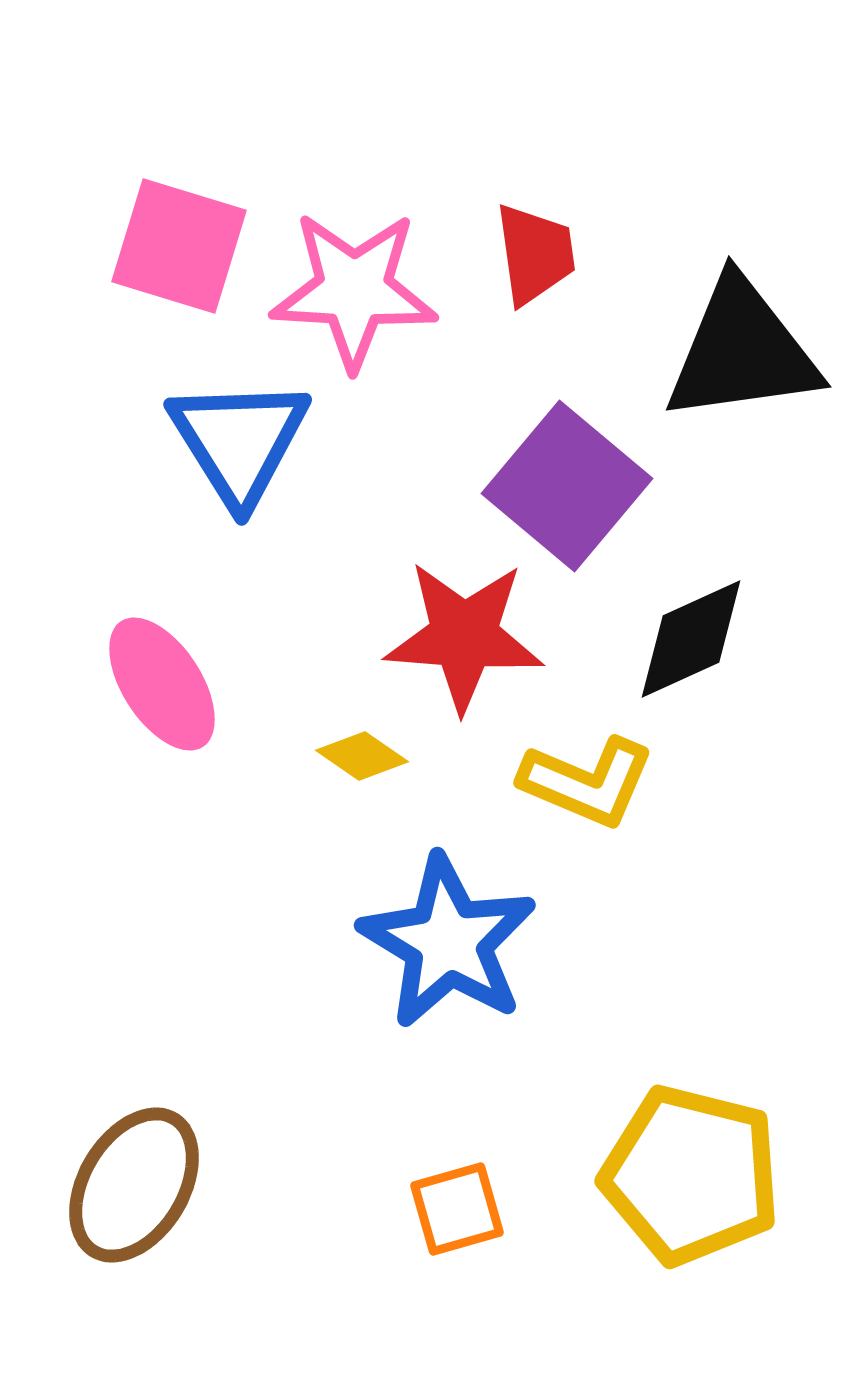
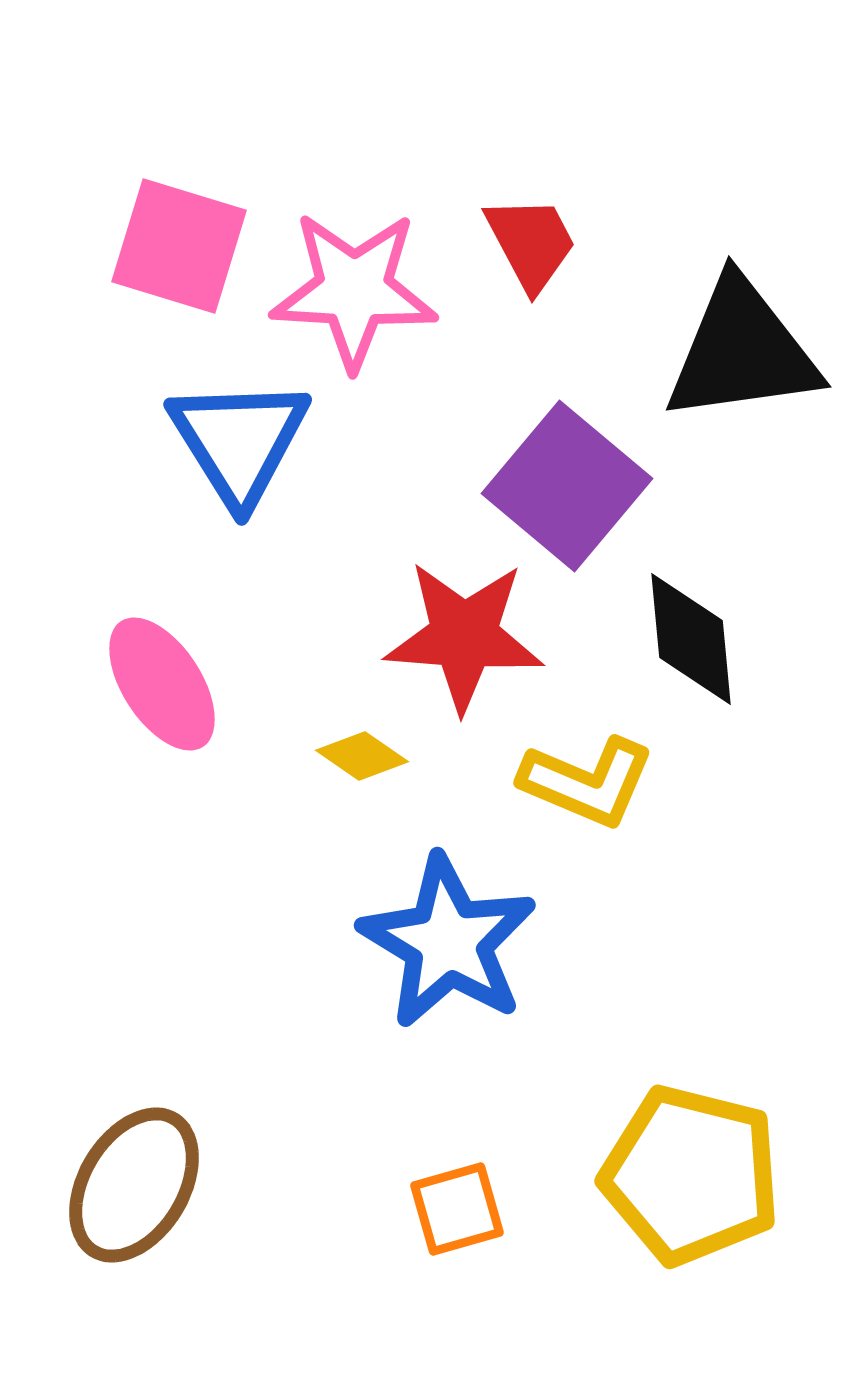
red trapezoid: moved 4 px left, 11 px up; rotated 20 degrees counterclockwise
black diamond: rotated 71 degrees counterclockwise
